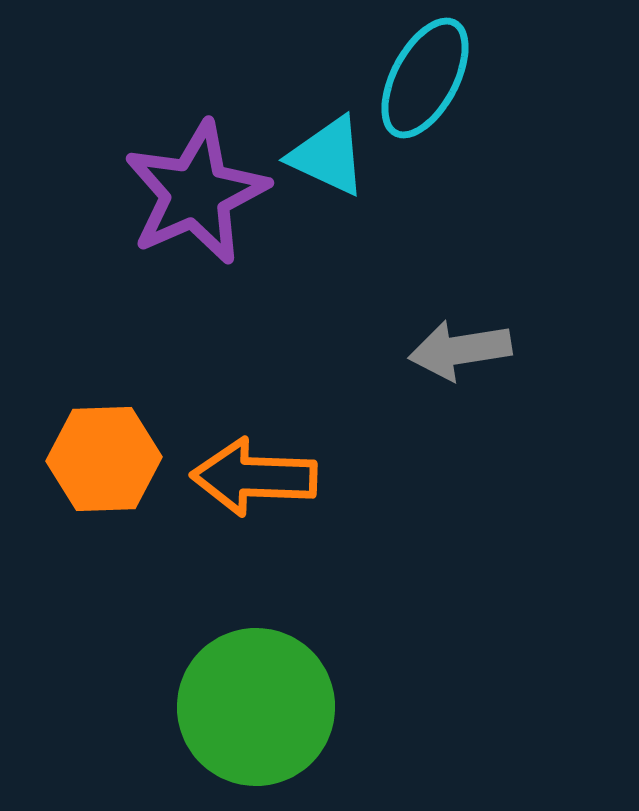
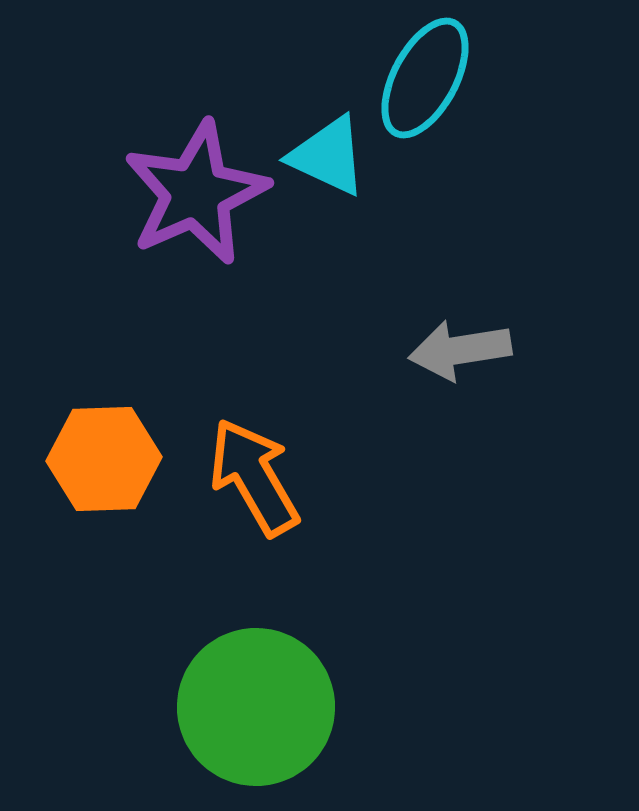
orange arrow: rotated 58 degrees clockwise
